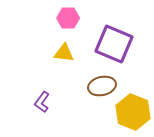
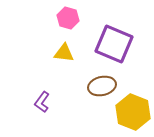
pink hexagon: rotated 15 degrees clockwise
